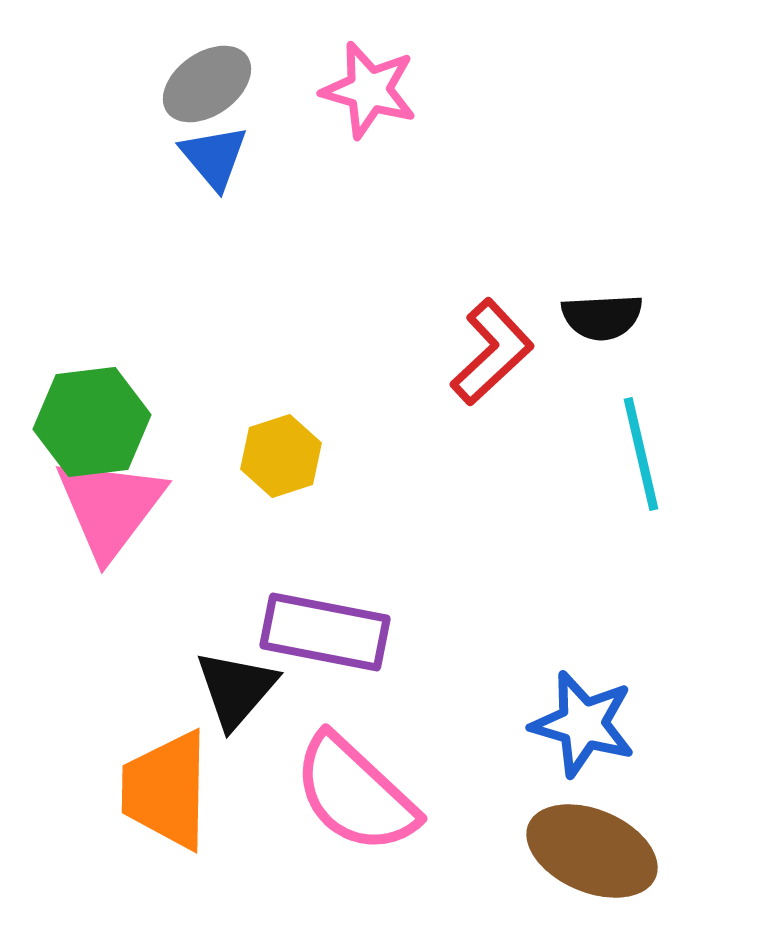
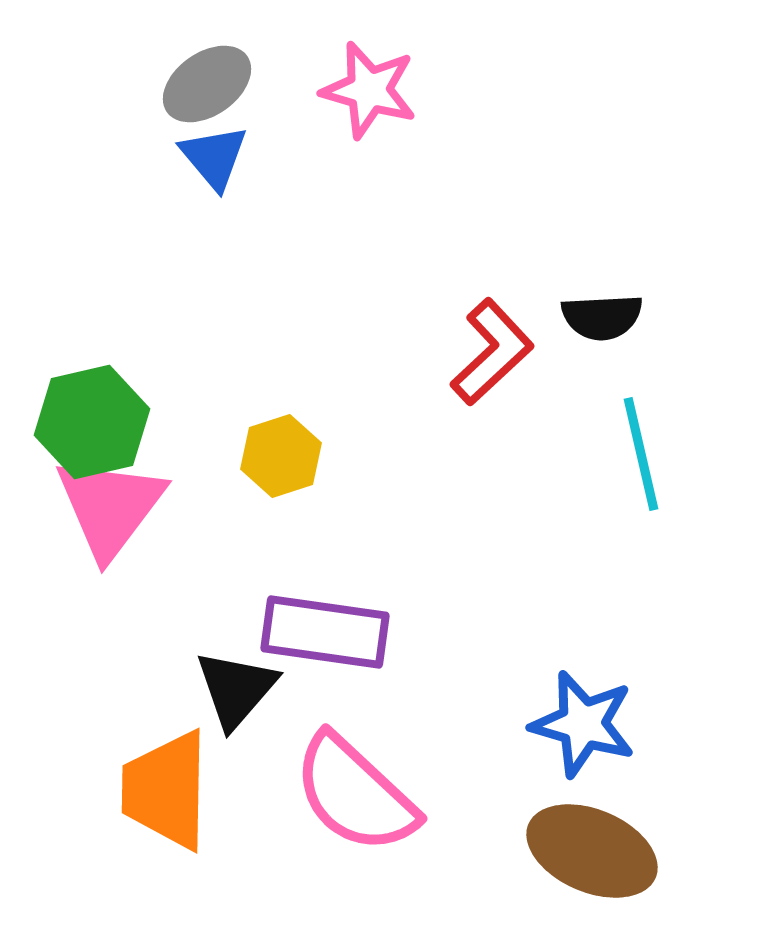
green hexagon: rotated 6 degrees counterclockwise
purple rectangle: rotated 3 degrees counterclockwise
